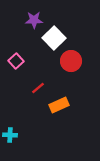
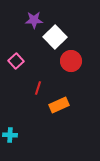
white square: moved 1 px right, 1 px up
red line: rotated 32 degrees counterclockwise
